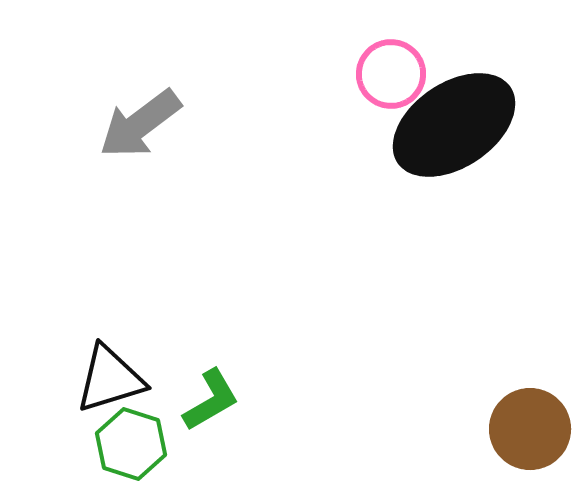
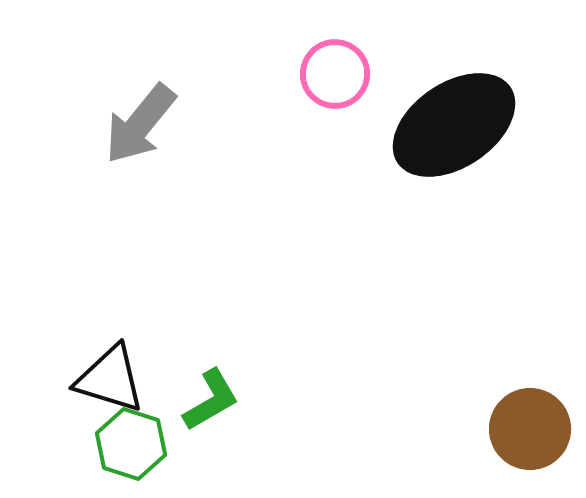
pink circle: moved 56 px left
gray arrow: rotated 14 degrees counterclockwise
black triangle: rotated 34 degrees clockwise
